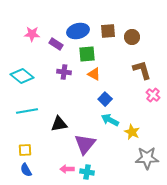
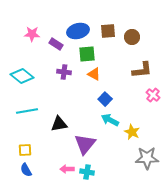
brown L-shape: rotated 100 degrees clockwise
